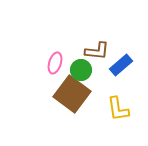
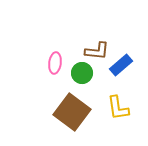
pink ellipse: rotated 10 degrees counterclockwise
green circle: moved 1 px right, 3 px down
brown square: moved 18 px down
yellow L-shape: moved 1 px up
